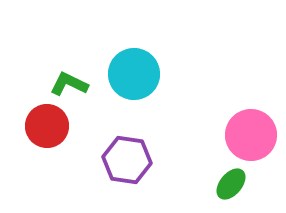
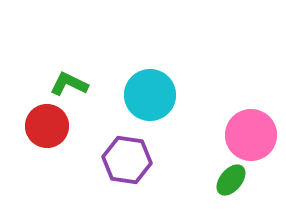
cyan circle: moved 16 px right, 21 px down
green ellipse: moved 4 px up
